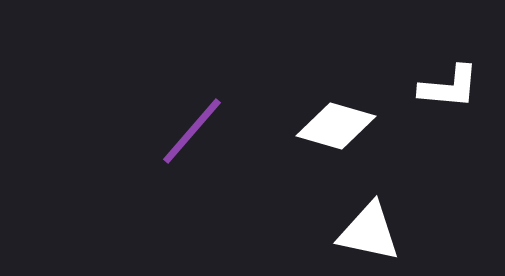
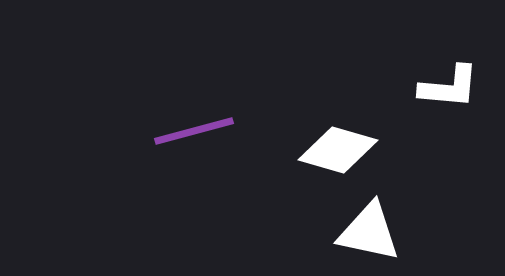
white diamond: moved 2 px right, 24 px down
purple line: moved 2 px right; rotated 34 degrees clockwise
